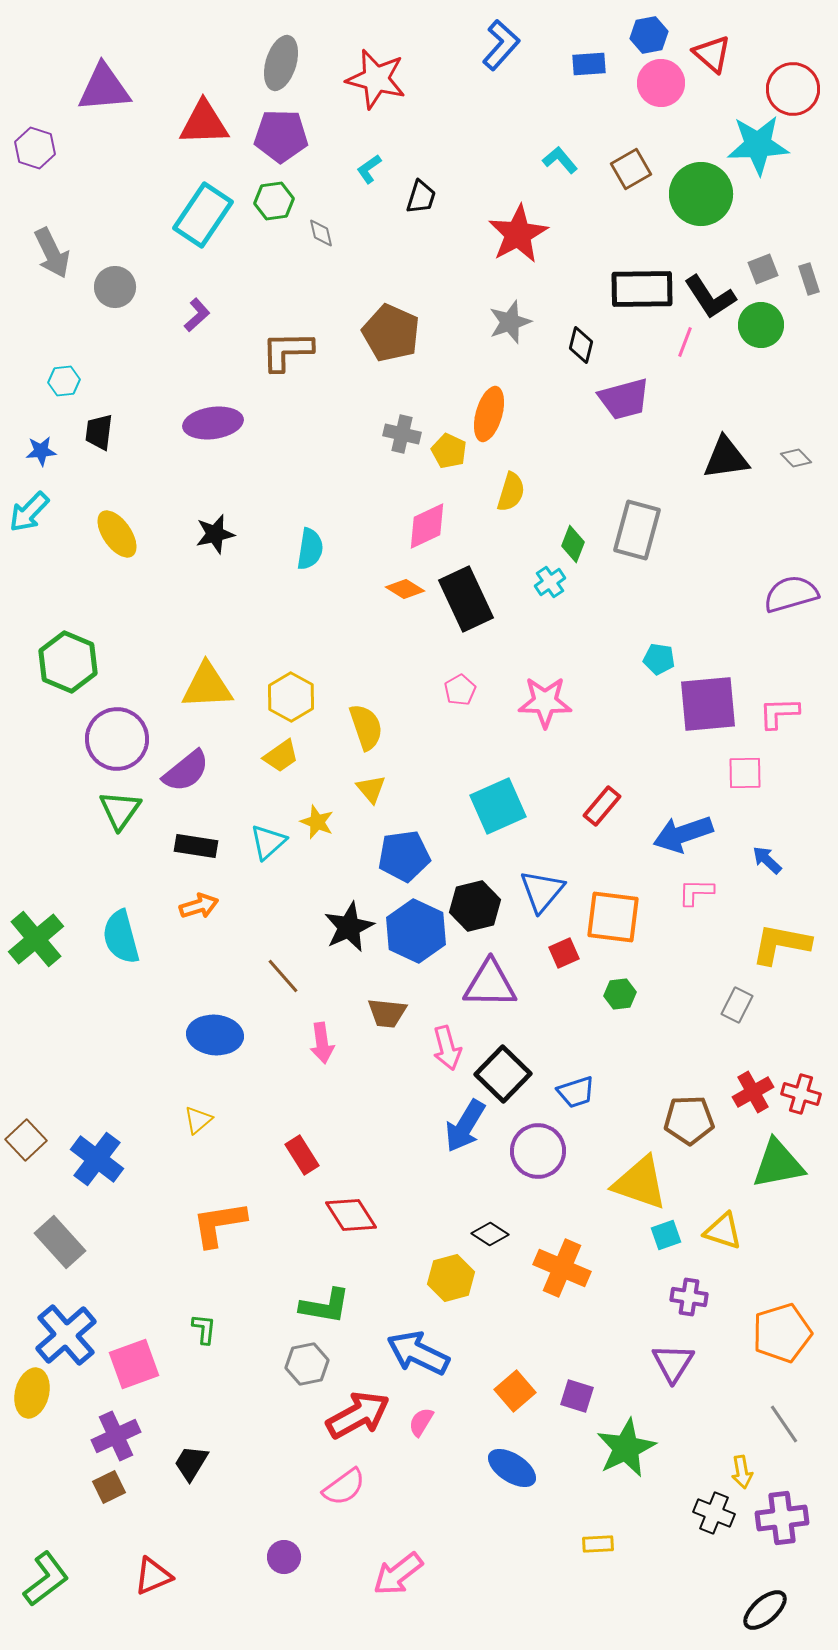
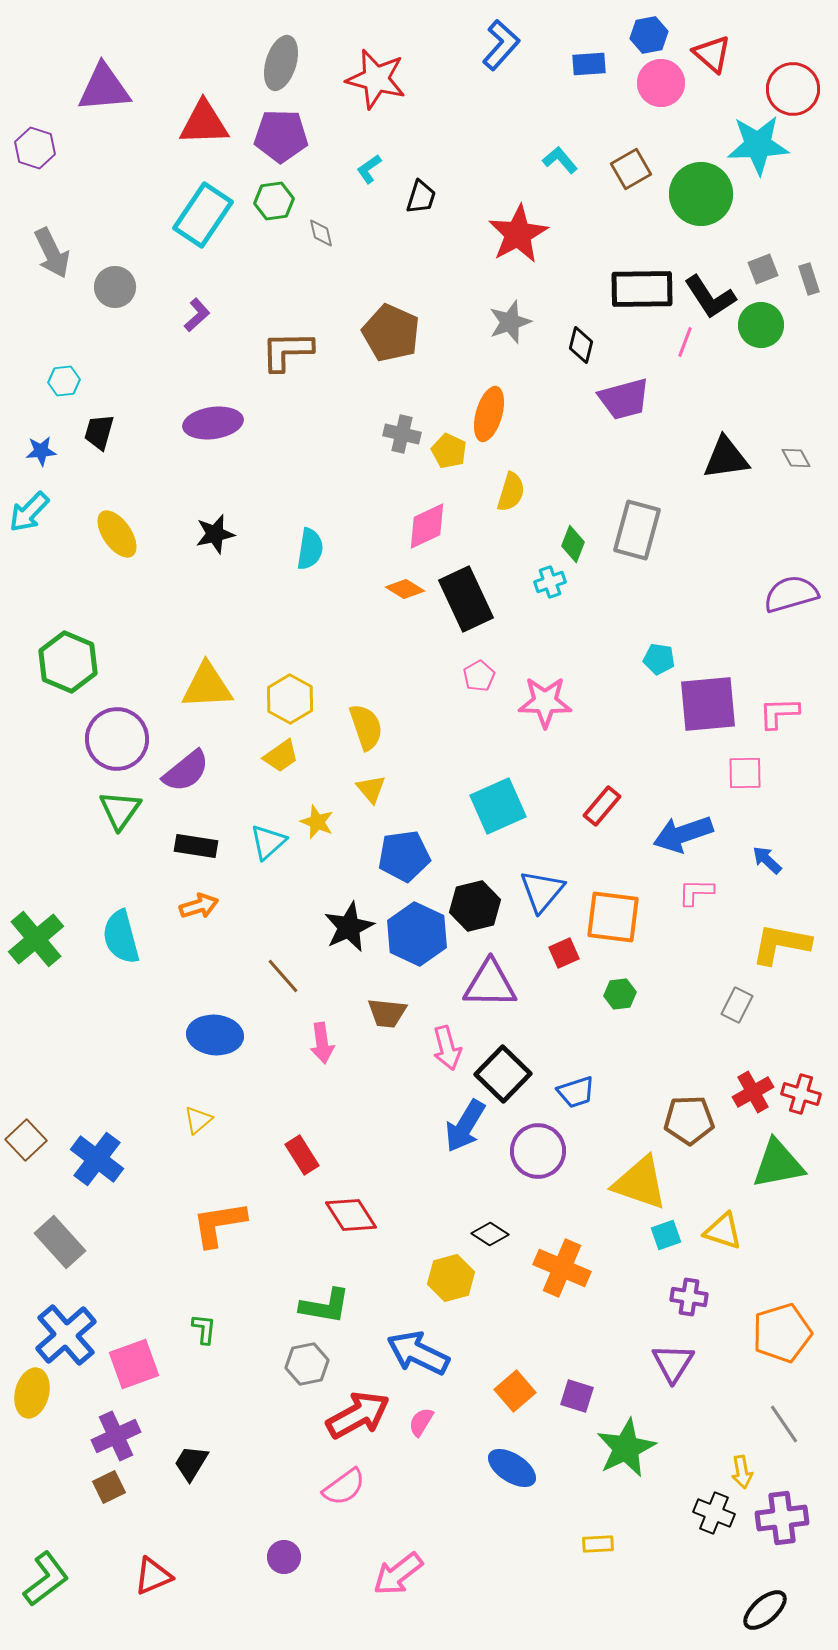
black trapezoid at (99, 432): rotated 9 degrees clockwise
gray diamond at (796, 458): rotated 16 degrees clockwise
cyan cross at (550, 582): rotated 16 degrees clockwise
pink pentagon at (460, 690): moved 19 px right, 14 px up
yellow hexagon at (291, 697): moved 1 px left, 2 px down
blue hexagon at (416, 931): moved 1 px right, 3 px down
